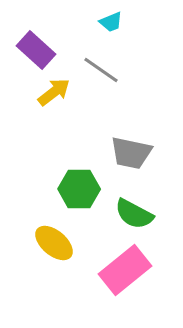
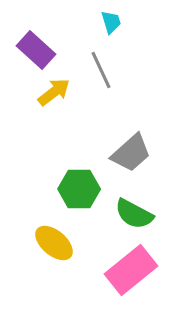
cyan trapezoid: rotated 85 degrees counterclockwise
gray line: rotated 30 degrees clockwise
gray trapezoid: rotated 54 degrees counterclockwise
pink rectangle: moved 6 px right
